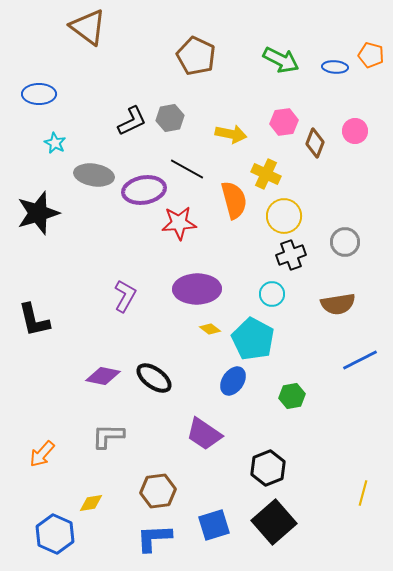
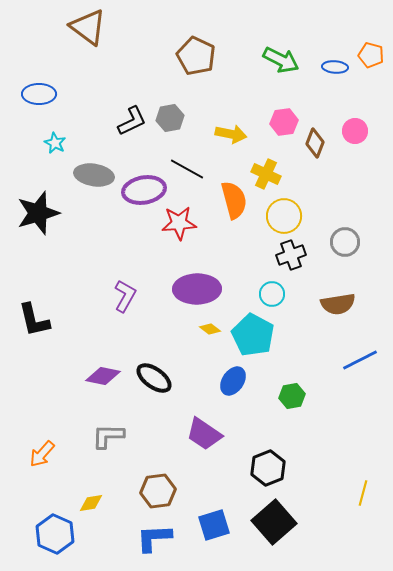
cyan pentagon at (253, 339): moved 4 px up
